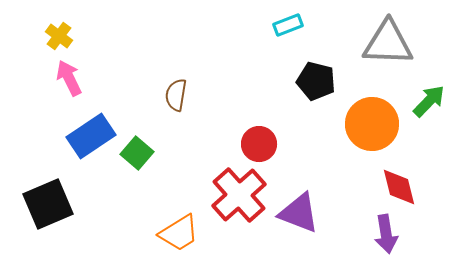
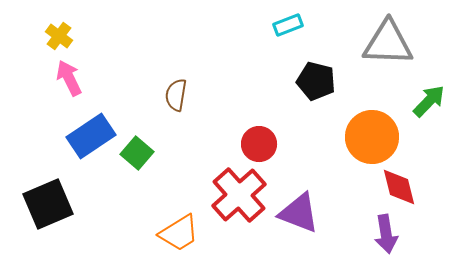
orange circle: moved 13 px down
